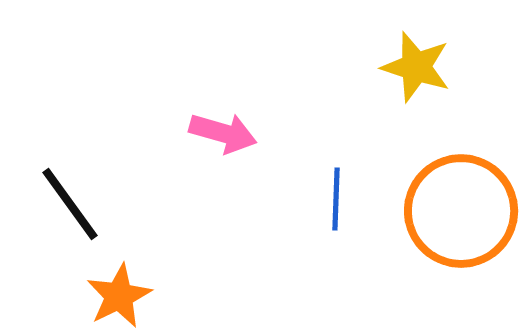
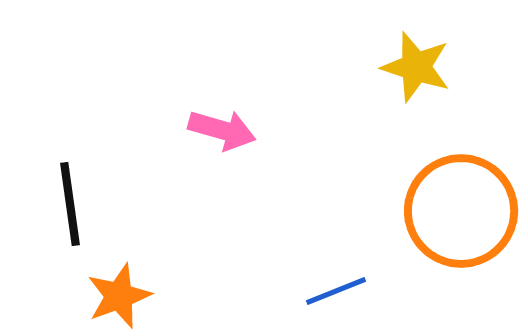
pink arrow: moved 1 px left, 3 px up
blue line: moved 92 px down; rotated 66 degrees clockwise
black line: rotated 28 degrees clockwise
orange star: rotated 6 degrees clockwise
